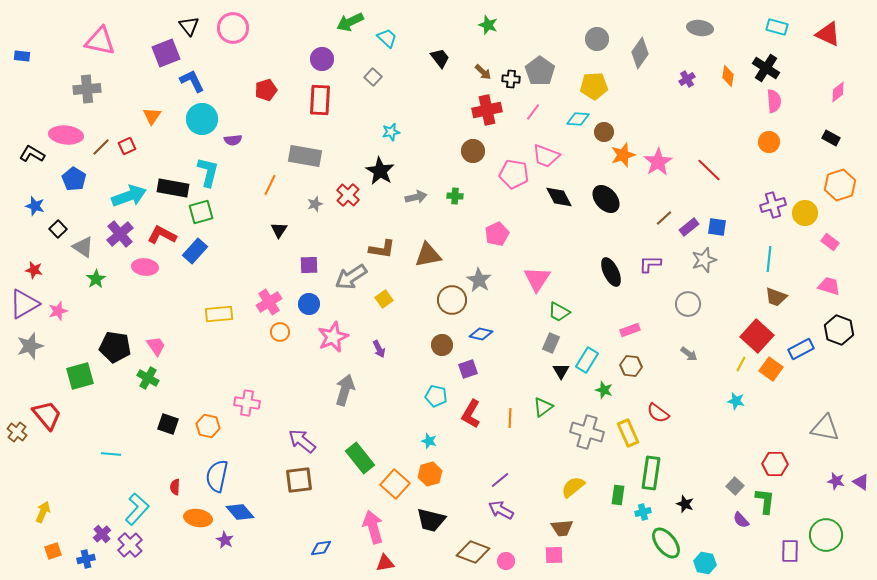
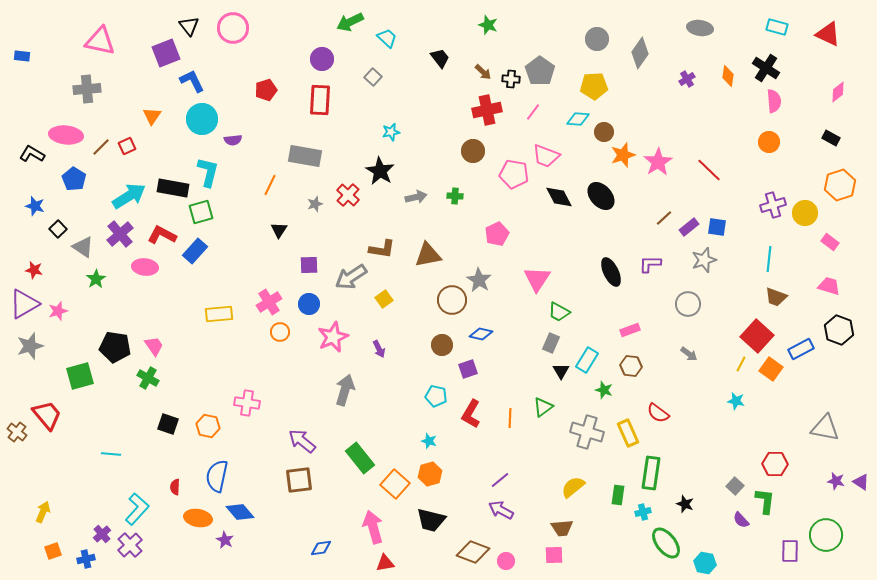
cyan arrow at (129, 196): rotated 12 degrees counterclockwise
black ellipse at (606, 199): moved 5 px left, 3 px up
pink trapezoid at (156, 346): moved 2 px left
